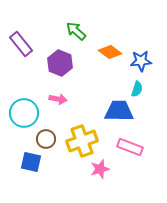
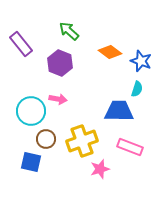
green arrow: moved 7 px left
blue star: rotated 25 degrees clockwise
cyan circle: moved 7 px right, 2 px up
